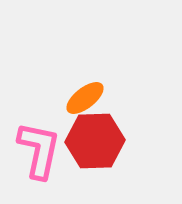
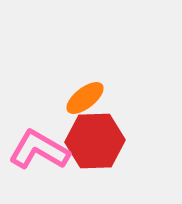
pink L-shape: rotated 72 degrees counterclockwise
